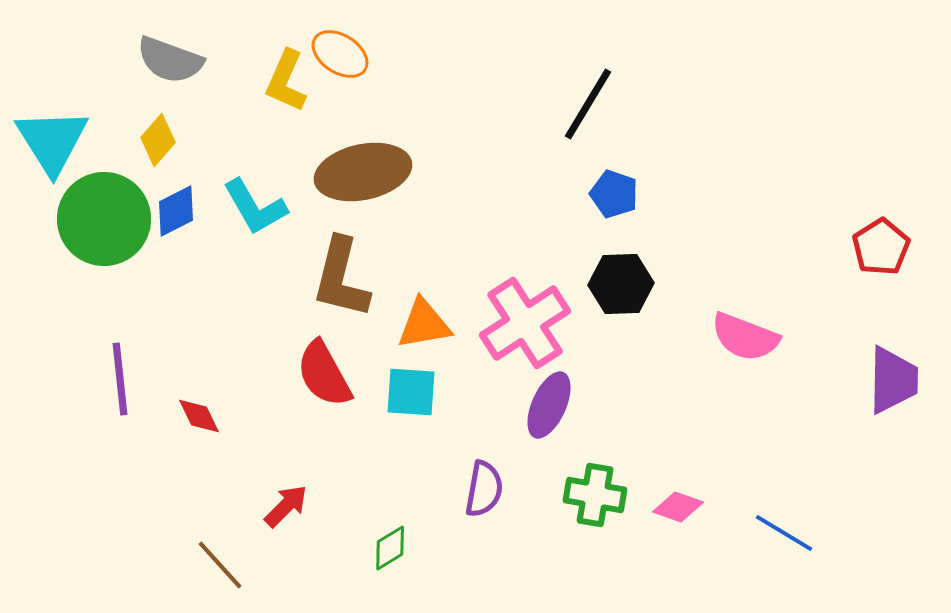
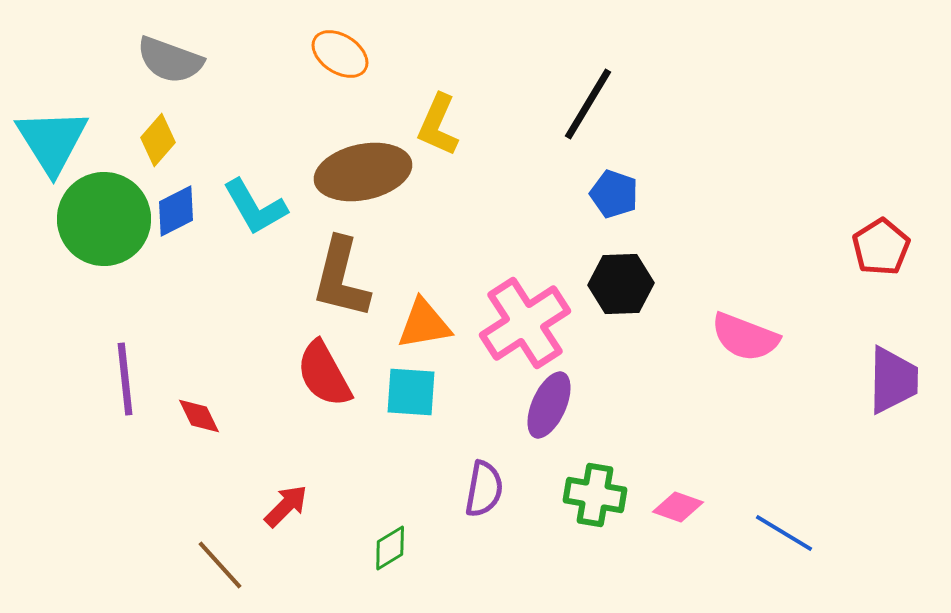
yellow L-shape: moved 152 px right, 44 px down
purple line: moved 5 px right
